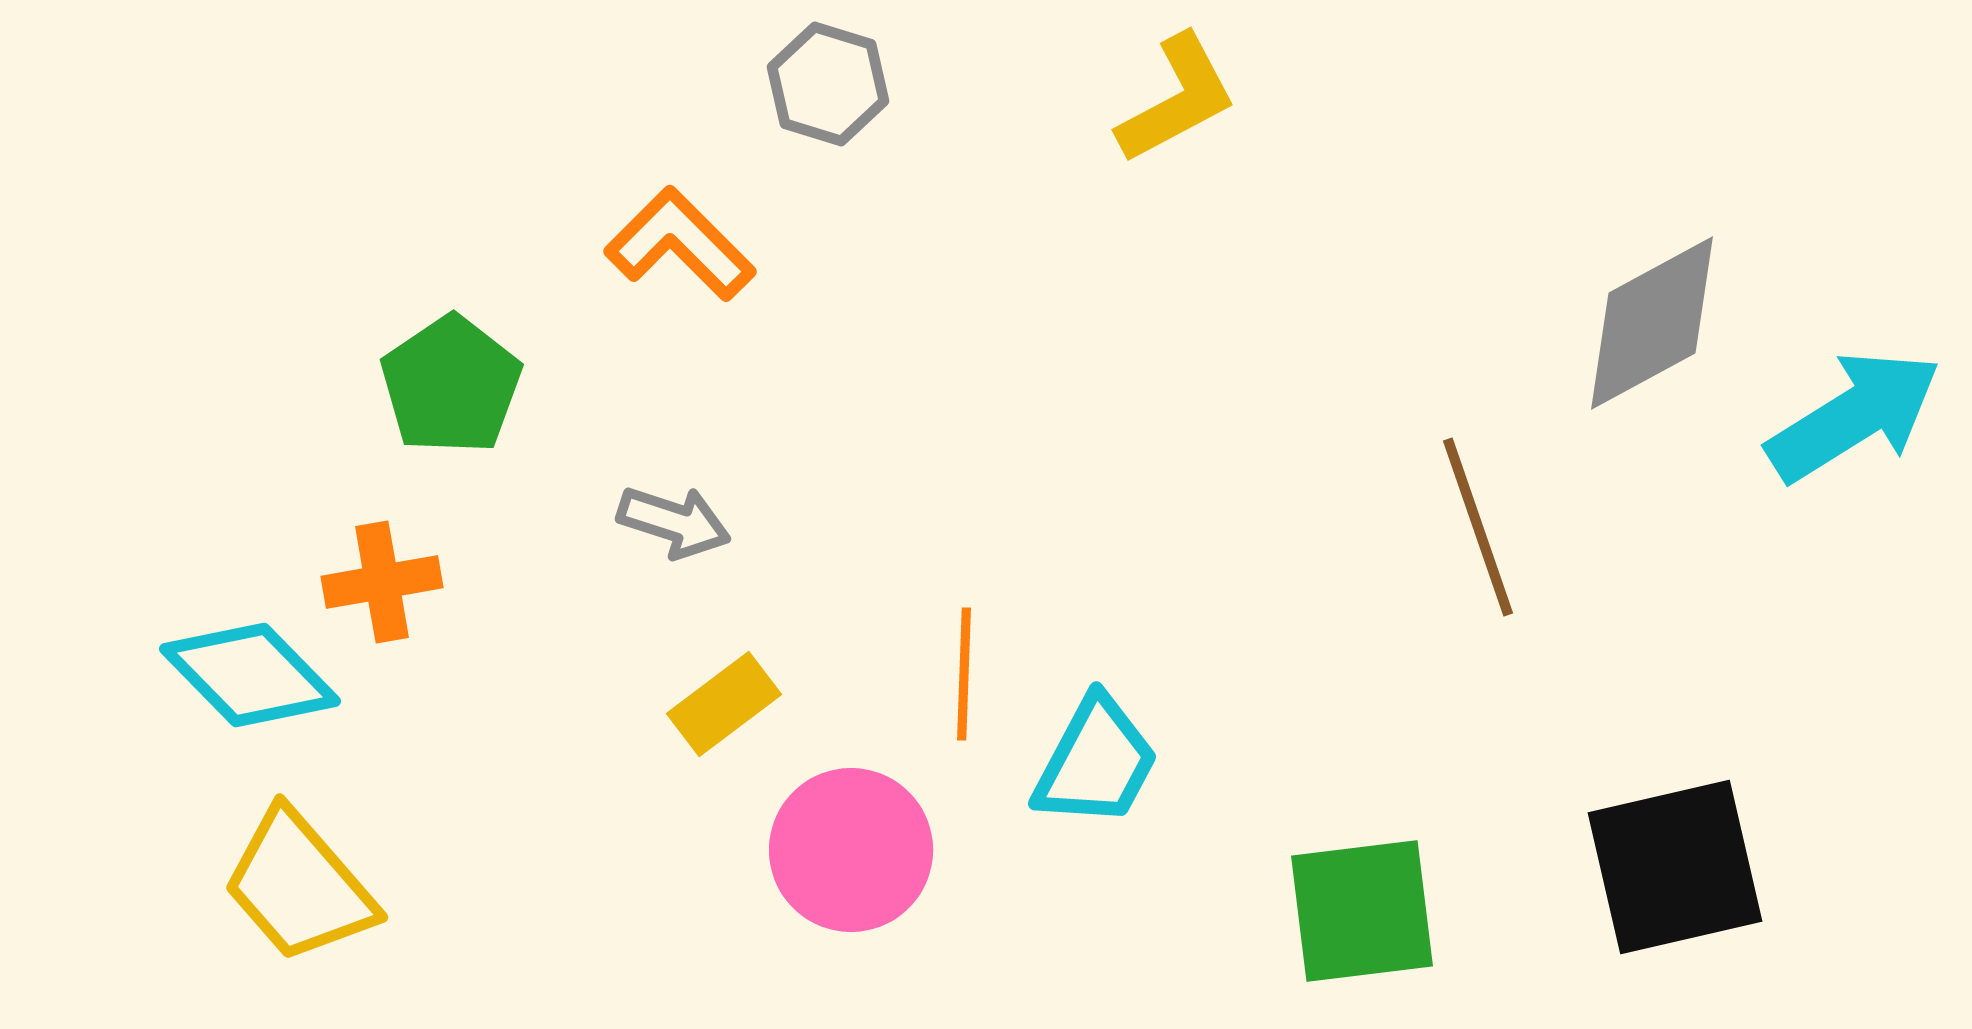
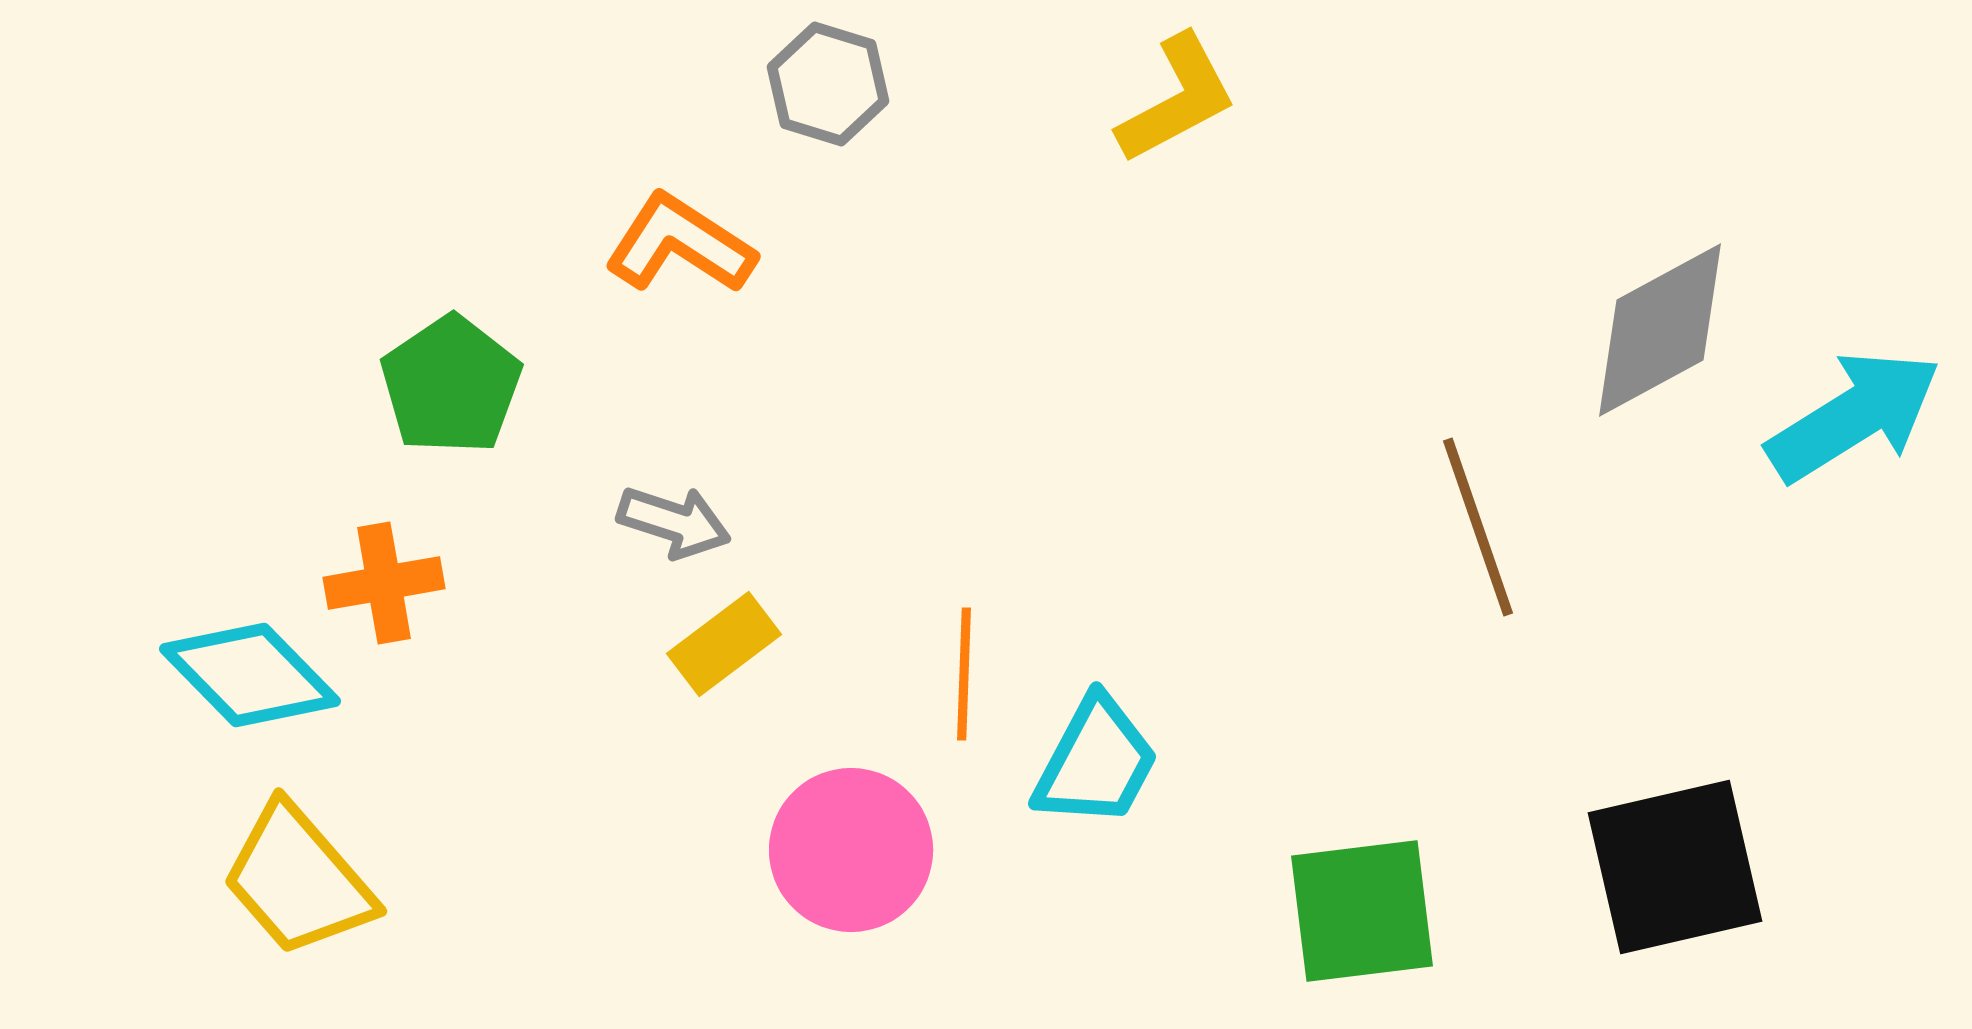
orange L-shape: rotated 12 degrees counterclockwise
gray diamond: moved 8 px right, 7 px down
orange cross: moved 2 px right, 1 px down
yellow rectangle: moved 60 px up
yellow trapezoid: moved 1 px left, 6 px up
